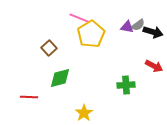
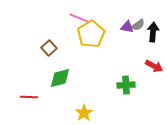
black arrow: rotated 102 degrees counterclockwise
